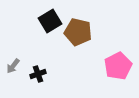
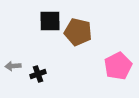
black square: rotated 30 degrees clockwise
gray arrow: rotated 49 degrees clockwise
